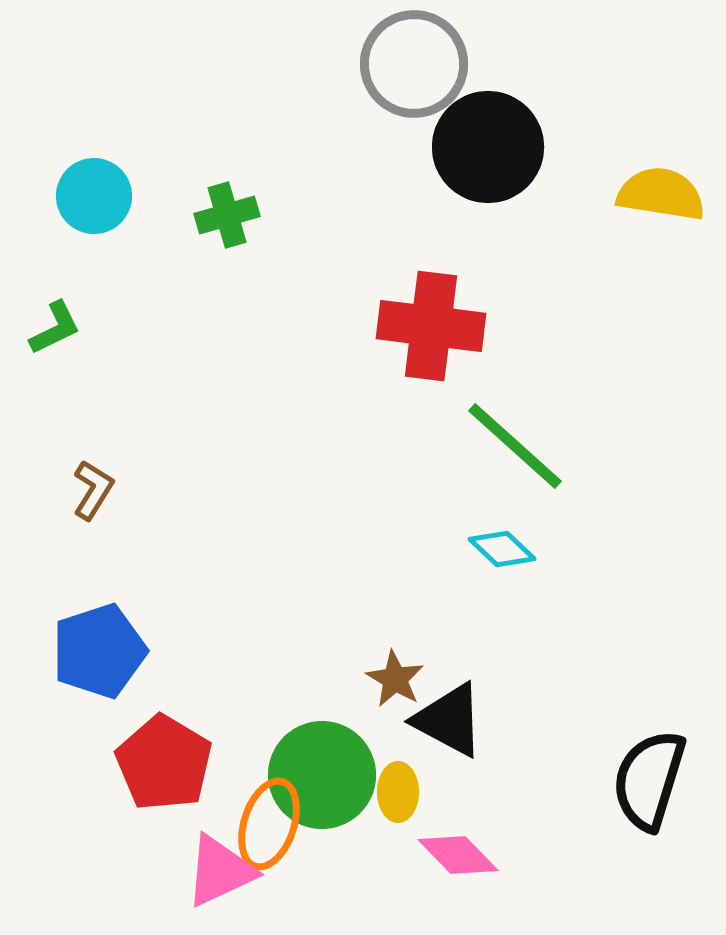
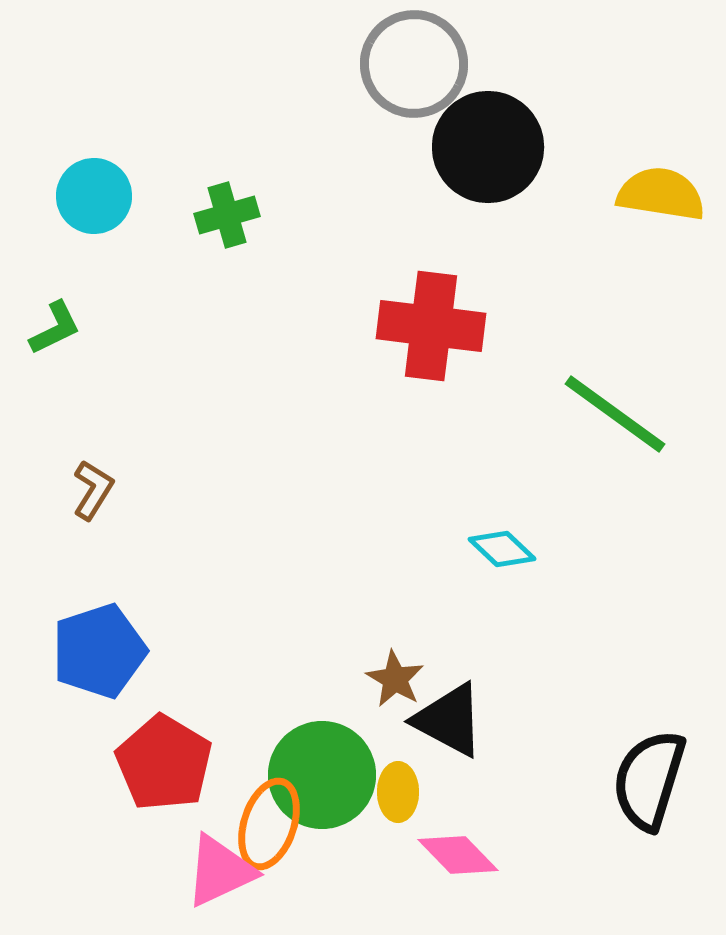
green line: moved 100 px right, 32 px up; rotated 6 degrees counterclockwise
